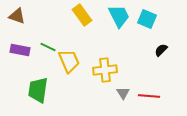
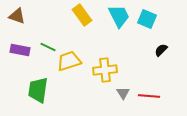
yellow trapezoid: rotated 85 degrees counterclockwise
